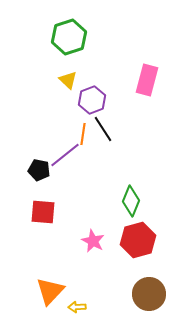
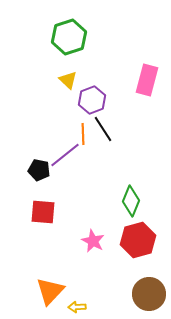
orange line: rotated 10 degrees counterclockwise
